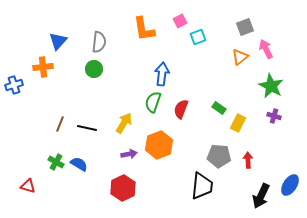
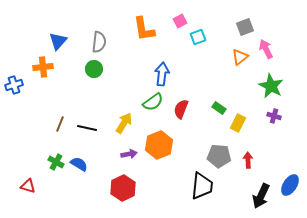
green semicircle: rotated 145 degrees counterclockwise
